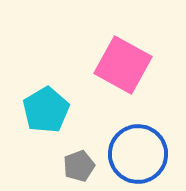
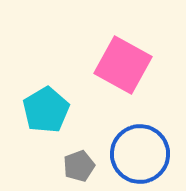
blue circle: moved 2 px right
